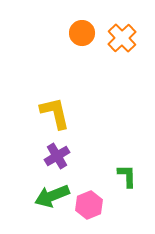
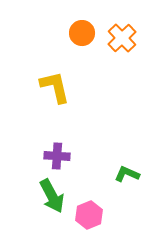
yellow L-shape: moved 26 px up
purple cross: rotated 35 degrees clockwise
green L-shape: moved 2 px up; rotated 65 degrees counterclockwise
green arrow: rotated 96 degrees counterclockwise
pink hexagon: moved 10 px down
